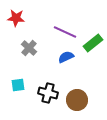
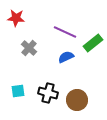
cyan square: moved 6 px down
